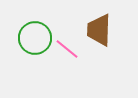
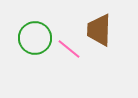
pink line: moved 2 px right
